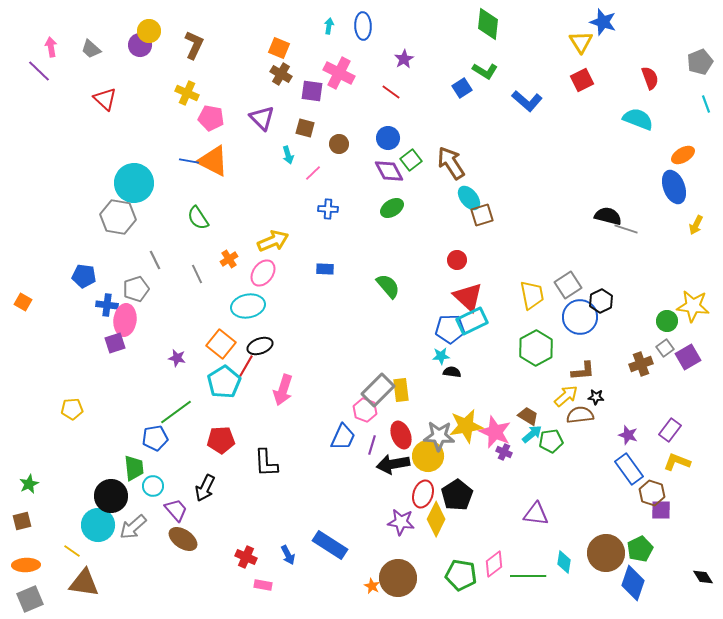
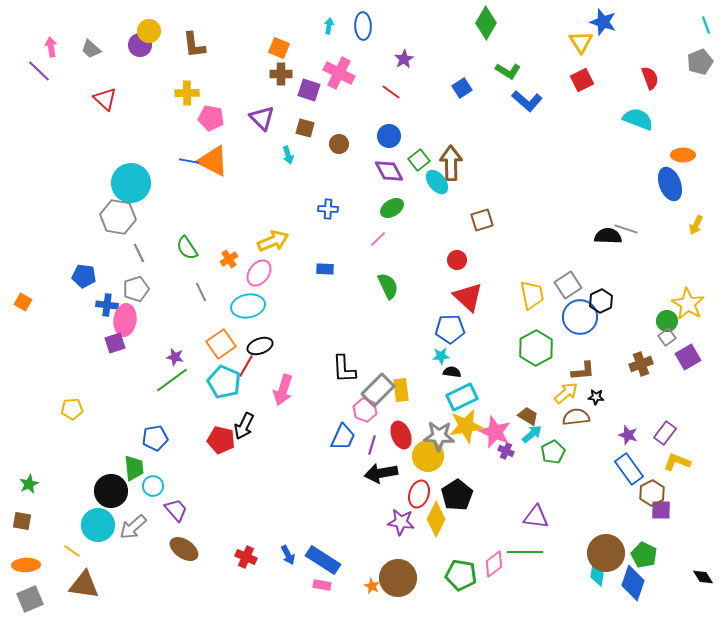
green diamond at (488, 24): moved 2 px left, 1 px up; rotated 24 degrees clockwise
brown L-shape at (194, 45): rotated 148 degrees clockwise
green L-shape at (485, 71): moved 23 px right
brown cross at (281, 74): rotated 30 degrees counterclockwise
purple square at (312, 91): moved 3 px left, 1 px up; rotated 10 degrees clockwise
yellow cross at (187, 93): rotated 25 degrees counterclockwise
cyan line at (706, 104): moved 79 px up
blue circle at (388, 138): moved 1 px right, 2 px up
orange ellipse at (683, 155): rotated 30 degrees clockwise
green square at (411, 160): moved 8 px right
brown arrow at (451, 163): rotated 32 degrees clockwise
pink line at (313, 173): moved 65 px right, 66 px down
cyan circle at (134, 183): moved 3 px left
blue ellipse at (674, 187): moved 4 px left, 3 px up
cyan ellipse at (469, 198): moved 32 px left, 16 px up
brown square at (482, 215): moved 5 px down
black semicircle at (608, 216): moved 20 px down; rotated 12 degrees counterclockwise
green semicircle at (198, 218): moved 11 px left, 30 px down
gray line at (155, 260): moved 16 px left, 7 px up
pink ellipse at (263, 273): moved 4 px left
gray line at (197, 274): moved 4 px right, 18 px down
green semicircle at (388, 286): rotated 16 degrees clockwise
yellow star at (693, 306): moved 5 px left, 2 px up; rotated 24 degrees clockwise
cyan rectangle at (472, 321): moved 10 px left, 76 px down
orange square at (221, 344): rotated 16 degrees clockwise
gray square at (665, 348): moved 2 px right, 11 px up
purple star at (177, 358): moved 2 px left, 1 px up
cyan pentagon at (224, 382): rotated 16 degrees counterclockwise
yellow arrow at (566, 396): moved 3 px up
green line at (176, 412): moved 4 px left, 32 px up
brown semicircle at (580, 415): moved 4 px left, 2 px down
purple rectangle at (670, 430): moved 5 px left, 3 px down
red pentagon at (221, 440): rotated 16 degrees clockwise
green pentagon at (551, 441): moved 2 px right, 11 px down; rotated 20 degrees counterclockwise
purple cross at (504, 452): moved 2 px right, 1 px up
black L-shape at (266, 463): moved 78 px right, 94 px up
black arrow at (393, 464): moved 12 px left, 9 px down
black arrow at (205, 488): moved 39 px right, 62 px up
brown hexagon at (652, 493): rotated 15 degrees clockwise
red ellipse at (423, 494): moved 4 px left
black circle at (111, 496): moved 5 px up
purple triangle at (536, 514): moved 3 px down
brown square at (22, 521): rotated 24 degrees clockwise
brown ellipse at (183, 539): moved 1 px right, 10 px down
blue rectangle at (330, 545): moved 7 px left, 15 px down
green pentagon at (640, 549): moved 4 px right, 6 px down; rotated 20 degrees counterclockwise
cyan diamond at (564, 562): moved 33 px right, 13 px down
green line at (528, 576): moved 3 px left, 24 px up
brown triangle at (84, 583): moved 2 px down
pink rectangle at (263, 585): moved 59 px right
